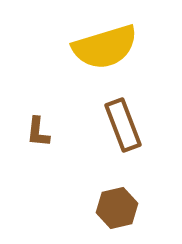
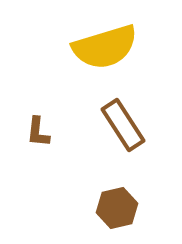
brown rectangle: rotated 12 degrees counterclockwise
